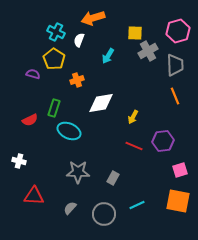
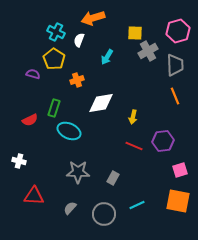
cyan arrow: moved 1 px left, 1 px down
yellow arrow: rotated 16 degrees counterclockwise
